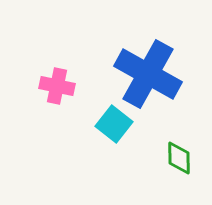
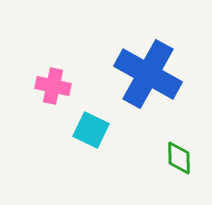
pink cross: moved 4 px left
cyan square: moved 23 px left, 6 px down; rotated 12 degrees counterclockwise
